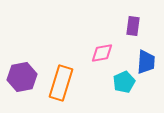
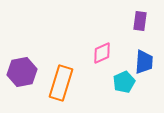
purple rectangle: moved 7 px right, 5 px up
pink diamond: rotated 15 degrees counterclockwise
blue trapezoid: moved 2 px left
purple hexagon: moved 5 px up
